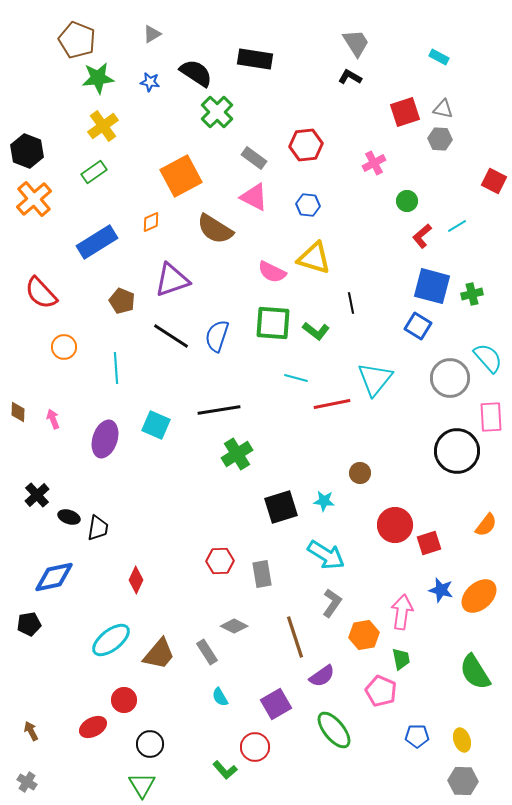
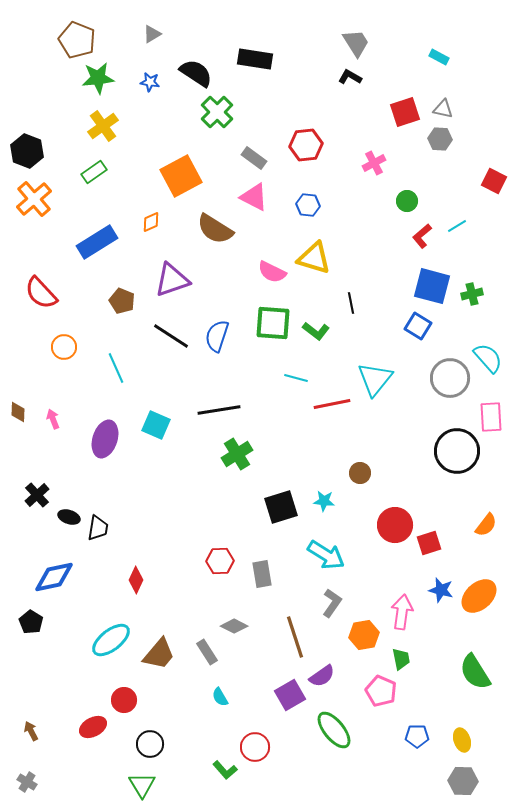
cyan line at (116, 368): rotated 20 degrees counterclockwise
black pentagon at (29, 624): moved 2 px right, 2 px up; rotated 30 degrees counterclockwise
purple square at (276, 704): moved 14 px right, 9 px up
